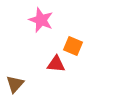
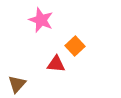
orange square: moved 2 px right; rotated 24 degrees clockwise
brown triangle: moved 2 px right
